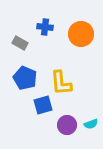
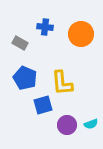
yellow L-shape: moved 1 px right
